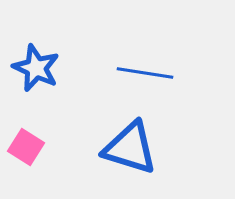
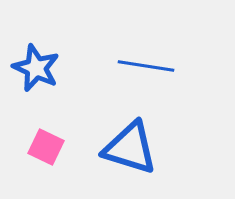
blue line: moved 1 px right, 7 px up
pink square: moved 20 px right; rotated 6 degrees counterclockwise
